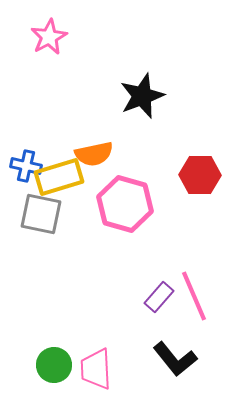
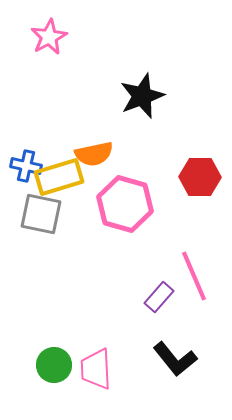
red hexagon: moved 2 px down
pink line: moved 20 px up
